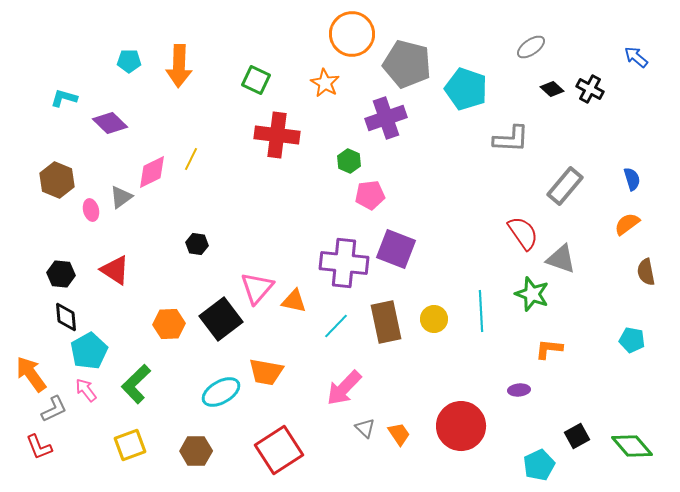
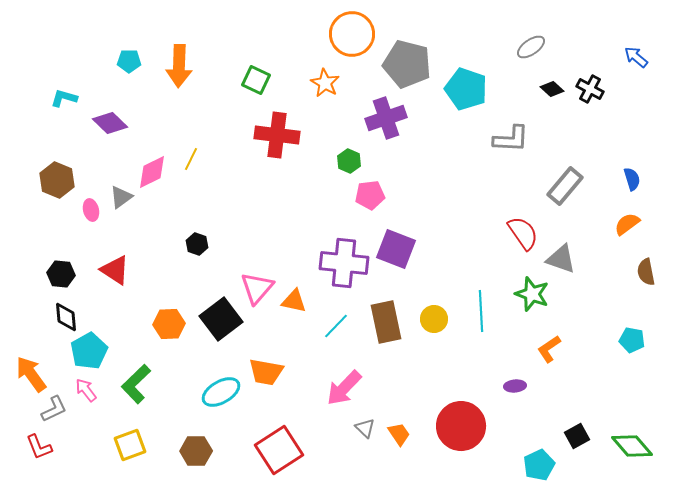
black hexagon at (197, 244): rotated 10 degrees clockwise
orange L-shape at (549, 349): rotated 40 degrees counterclockwise
purple ellipse at (519, 390): moved 4 px left, 4 px up
